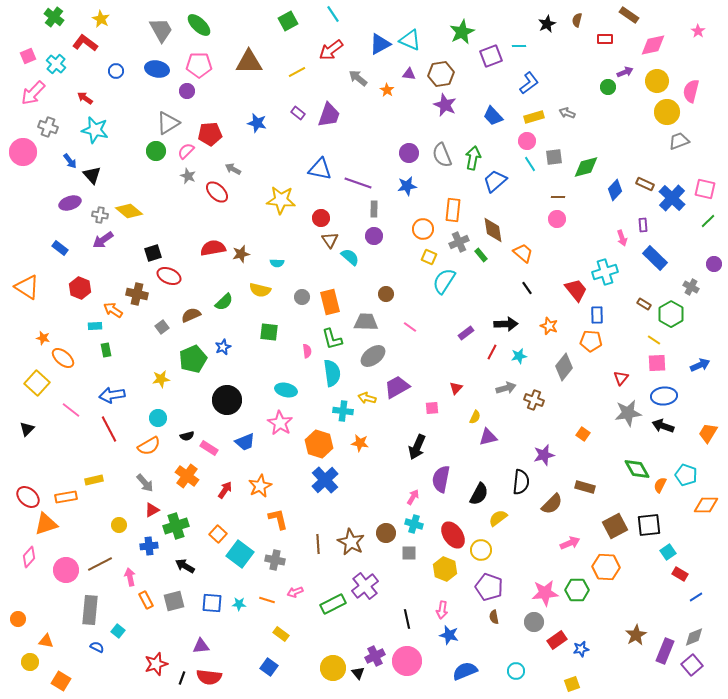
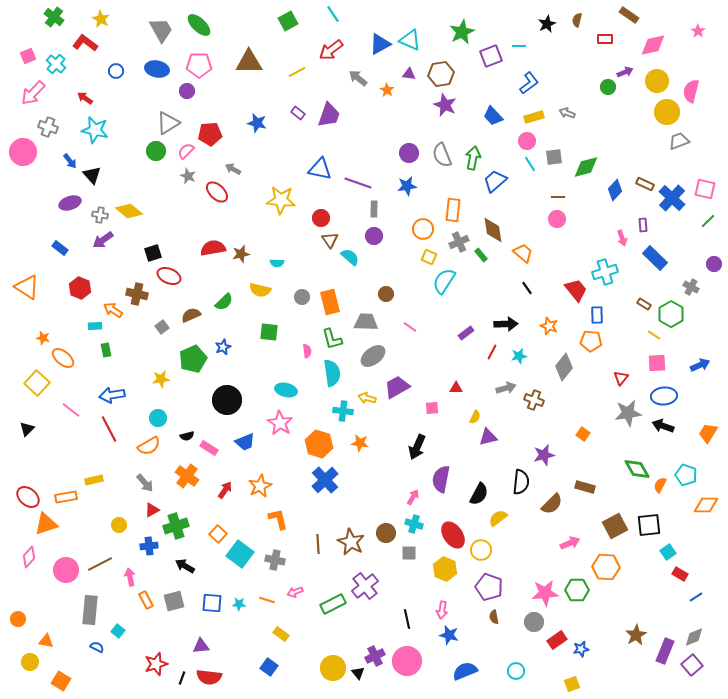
yellow line at (654, 340): moved 5 px up
red triangle at (456, 388): rotated 48 degrees clockwise
